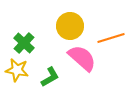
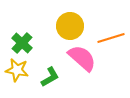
green cross: moved 2 px left
